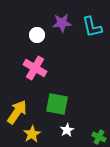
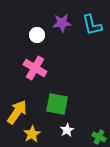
cyan L-shape: moved 2 px up
